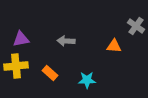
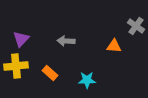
purple triangle: rotated 36 degrees counterclockwise
